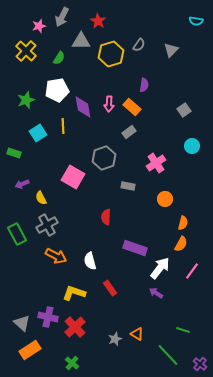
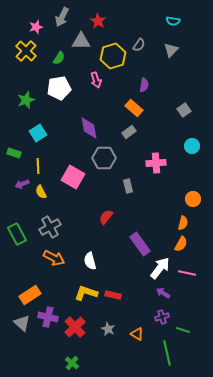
cyan semicircle at (196, 21): moved 23 px left
pink star at (39, 26): moved 3 px left, 1 px down
yellow hexagon at (111, 54): moved 2 px right, 2 px down
white pentagon at (57, 90): moved 2 px right, 2 px up
pink arrow at (109, 104): moved 13 px left, 24 px up; rotated 21 degrees counterclockwise
purple diamond at (83, 107): moved 6 px right, 21 px down
orange rectangle at (132, 107): moved 2 px right, 1 px down
yellow line at (63, 126): moved 25 px left, 40 px down
gray hexagon at (104, 158): rotated 20 degrees clockwise
pink cross at (156, 163): rotated 30 degrees clockwise
gray rectangle at (128, 186): rotated 64 degrees clockwise
yellow semicircle at (41, 198): moved 6 px up
orange circle at (165, 199): moved 28 px right
red semicircle at (106, 217): rotated 35 degrees clockwise
gray cross at (47, 225): moved 3 px right, 2 px down
purple rectangle at (135, 248): moved 5 px right, 4 px up; rotated 35 degrees clockwise
orange arrow at (56, 256): moved 2 px left, 2 px down
pink line at (192, 271): moved 5 px left, 2 px down; rotated 66 degrees clockwise
red rectangle at (110, 288): moved 3 px right, 7 px down; rotated 42 degrees counterclockwise
yellow L-shape at (74, 293): moved 12 px right
purple arrow at (156, 293): moved 7 px right
gray star at (115, 339): moved 7 px left, 10 px up; rotated 24 degrees counterclockwise
orange rectangle at (30, 350): moved 55 px up
green line at (168, 355): moved 1 px left, 2 px up; rotated 30 degrees clockwise
purple cross at (200, 364): moved 38 px left, 47 px up; rotated 32 degrees clockwise
